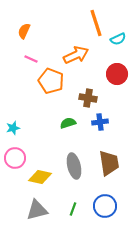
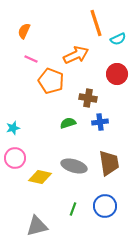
gray ellipse: rotated 60 degrees counterclockwise
gray triangle: moved 16 px down
